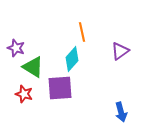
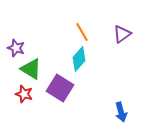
orange line: rotated 18 degrees counterclockwise
purple triangle: moved 2 px right, 17 px up
cyan diamond: moved 7 px right
green triangle: moved 2 px left, 2 px down
purple square: rotated 36 degrees clockwise
